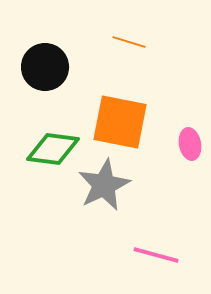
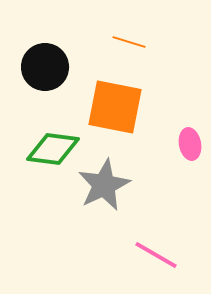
orange square: moved 5 px left, 15 px up
pink line: rotated 15 degrees clockwise
